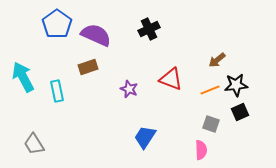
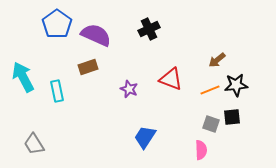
black square: moved 8 px left, 5 px down; rotated 18 degrees clockwise
